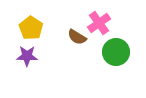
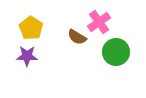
pink cross: moved 1 px up
